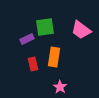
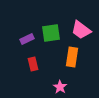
green square: moved 6 px right, 6 px down
orange rectangle: moved 18 px right
